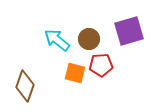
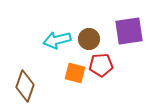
purple square: rotated 8 degrees clockwise
cyan arrow: rotated 52 degrees counterclockwise
